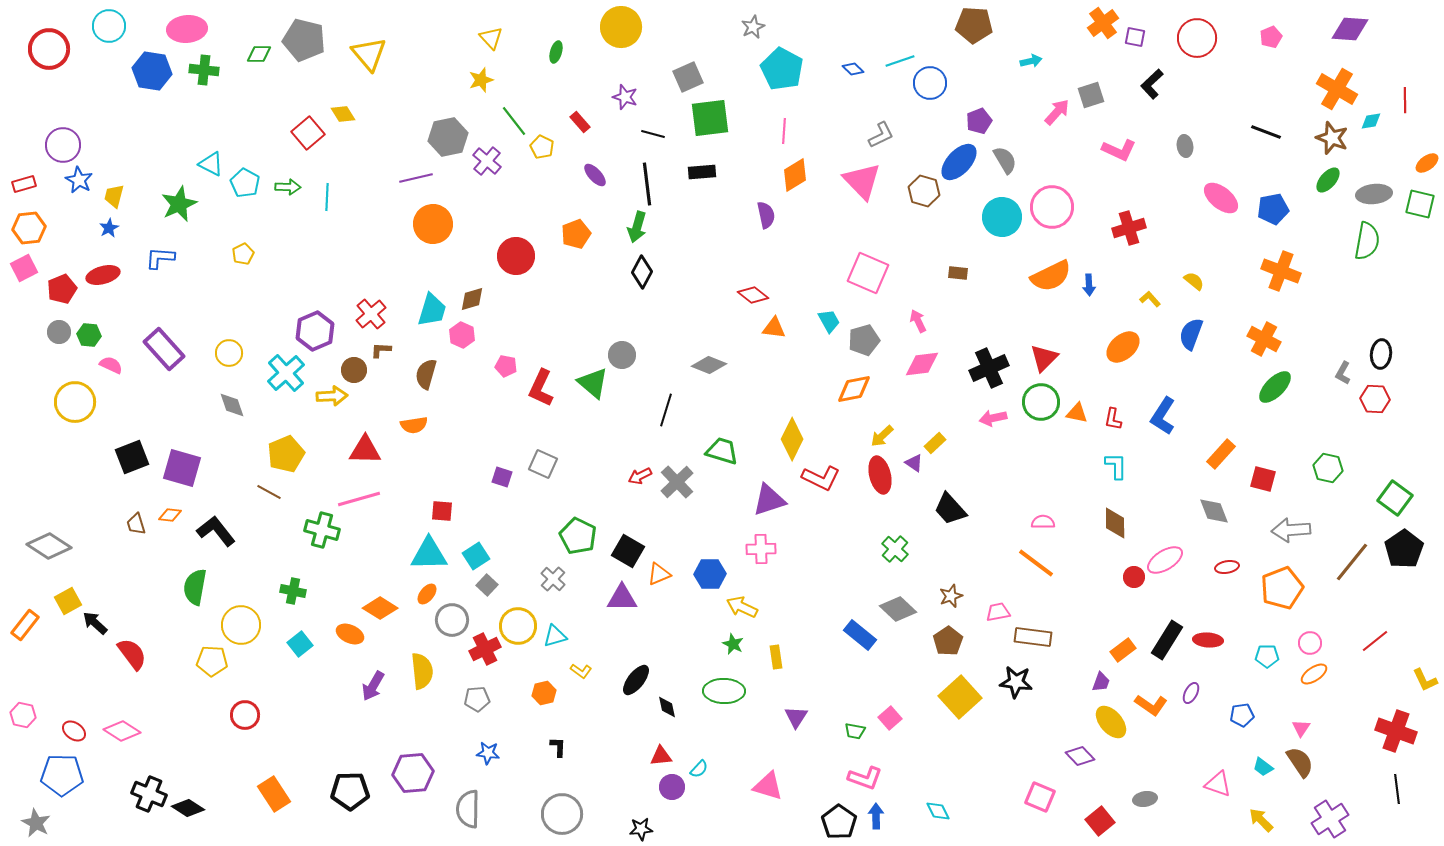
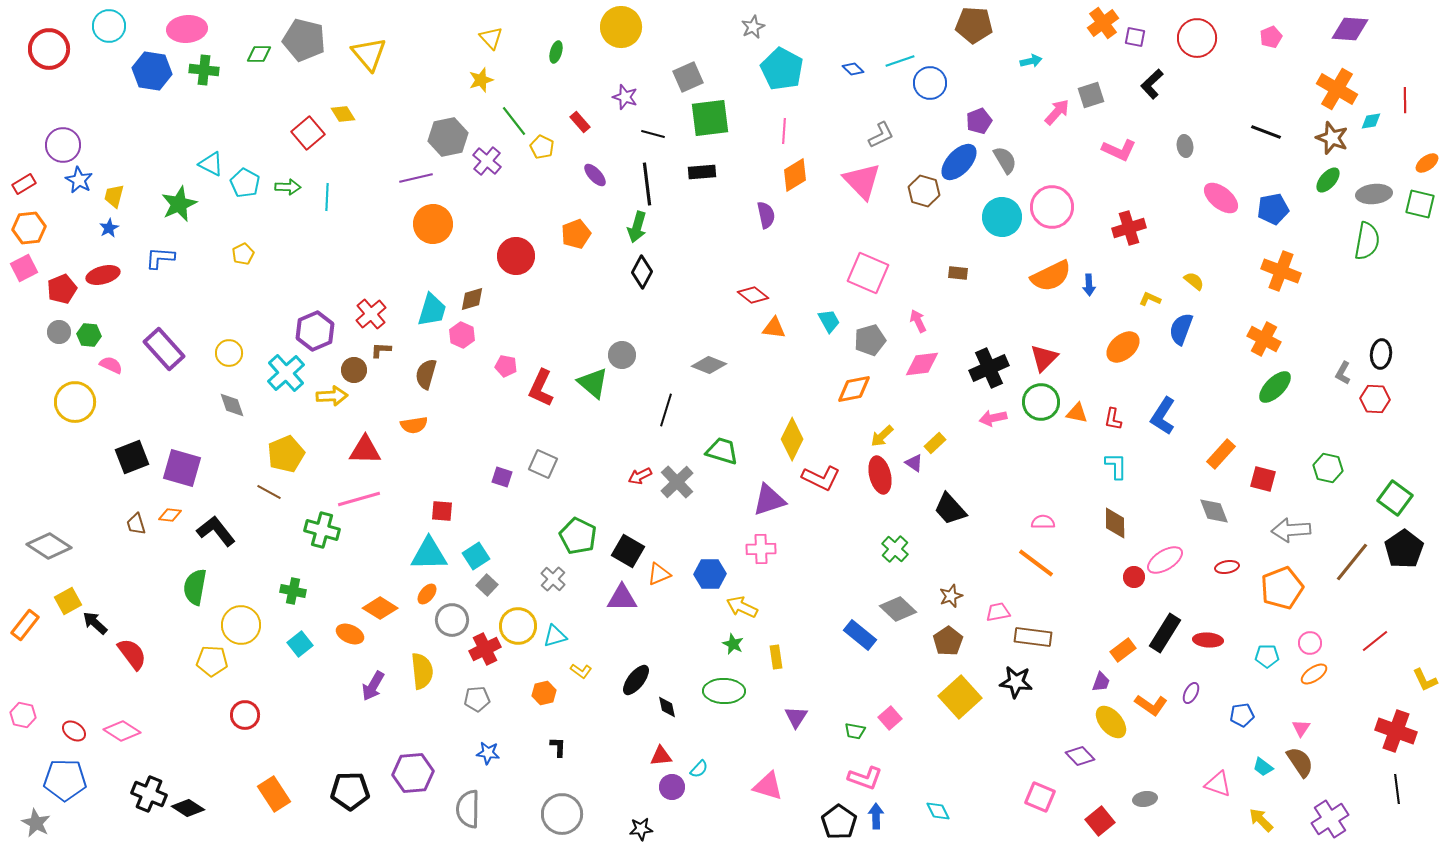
red rectangle at (24, 184): rotated 15 degrees counterclockwise
yellow L-shape at (1150, 299): rotated 25 degrees counterclockwise
blue semicircle at (1191, 334): moved 10 px left, 5 px up
gray pentagon at (864, 340): moved 6 px right
black rectangle at (1167, 640): moved 2 px left, 7 px up
blue pentagon at (62, 775): moved 3 px right, 5 px down
